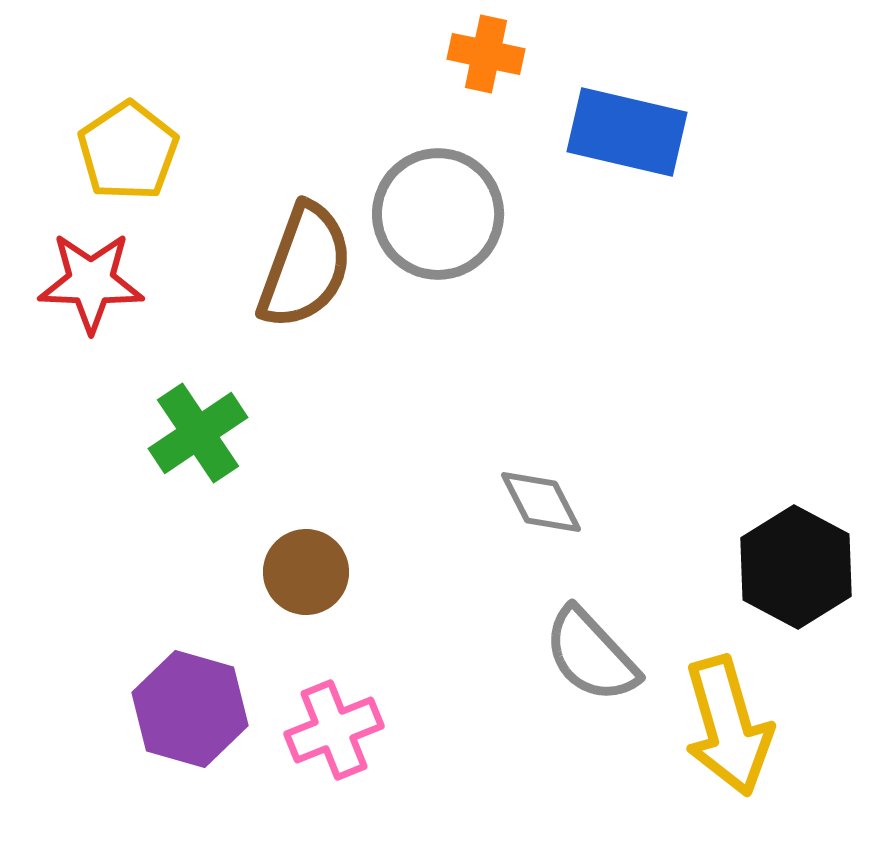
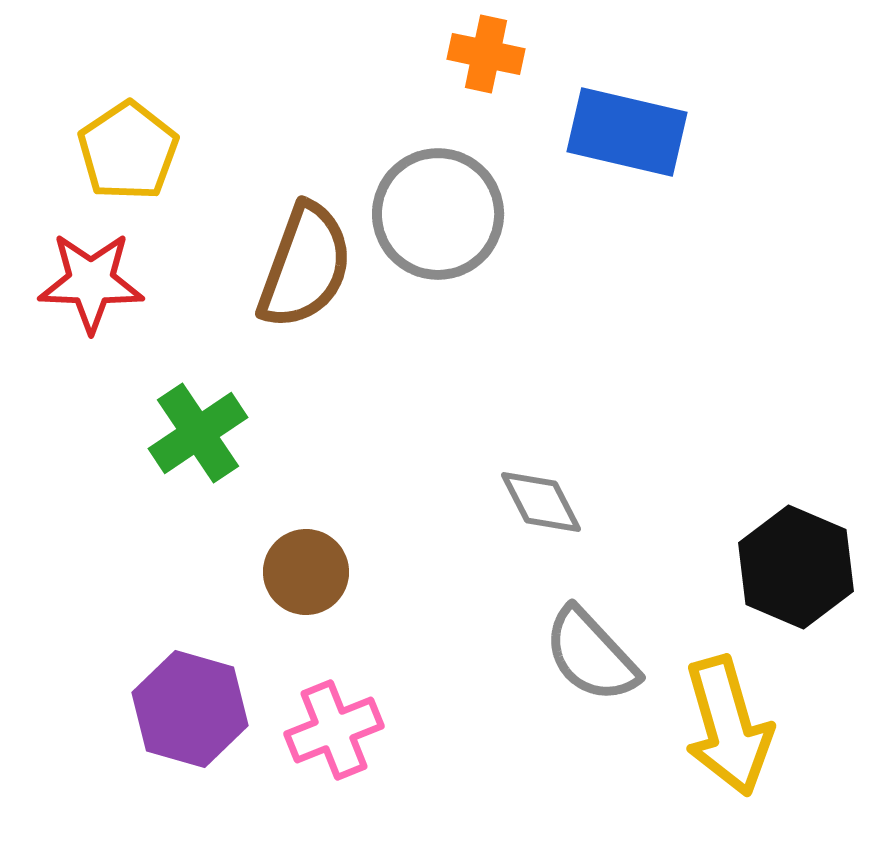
black hexagon: rotated 5 degrees counterclockwise
